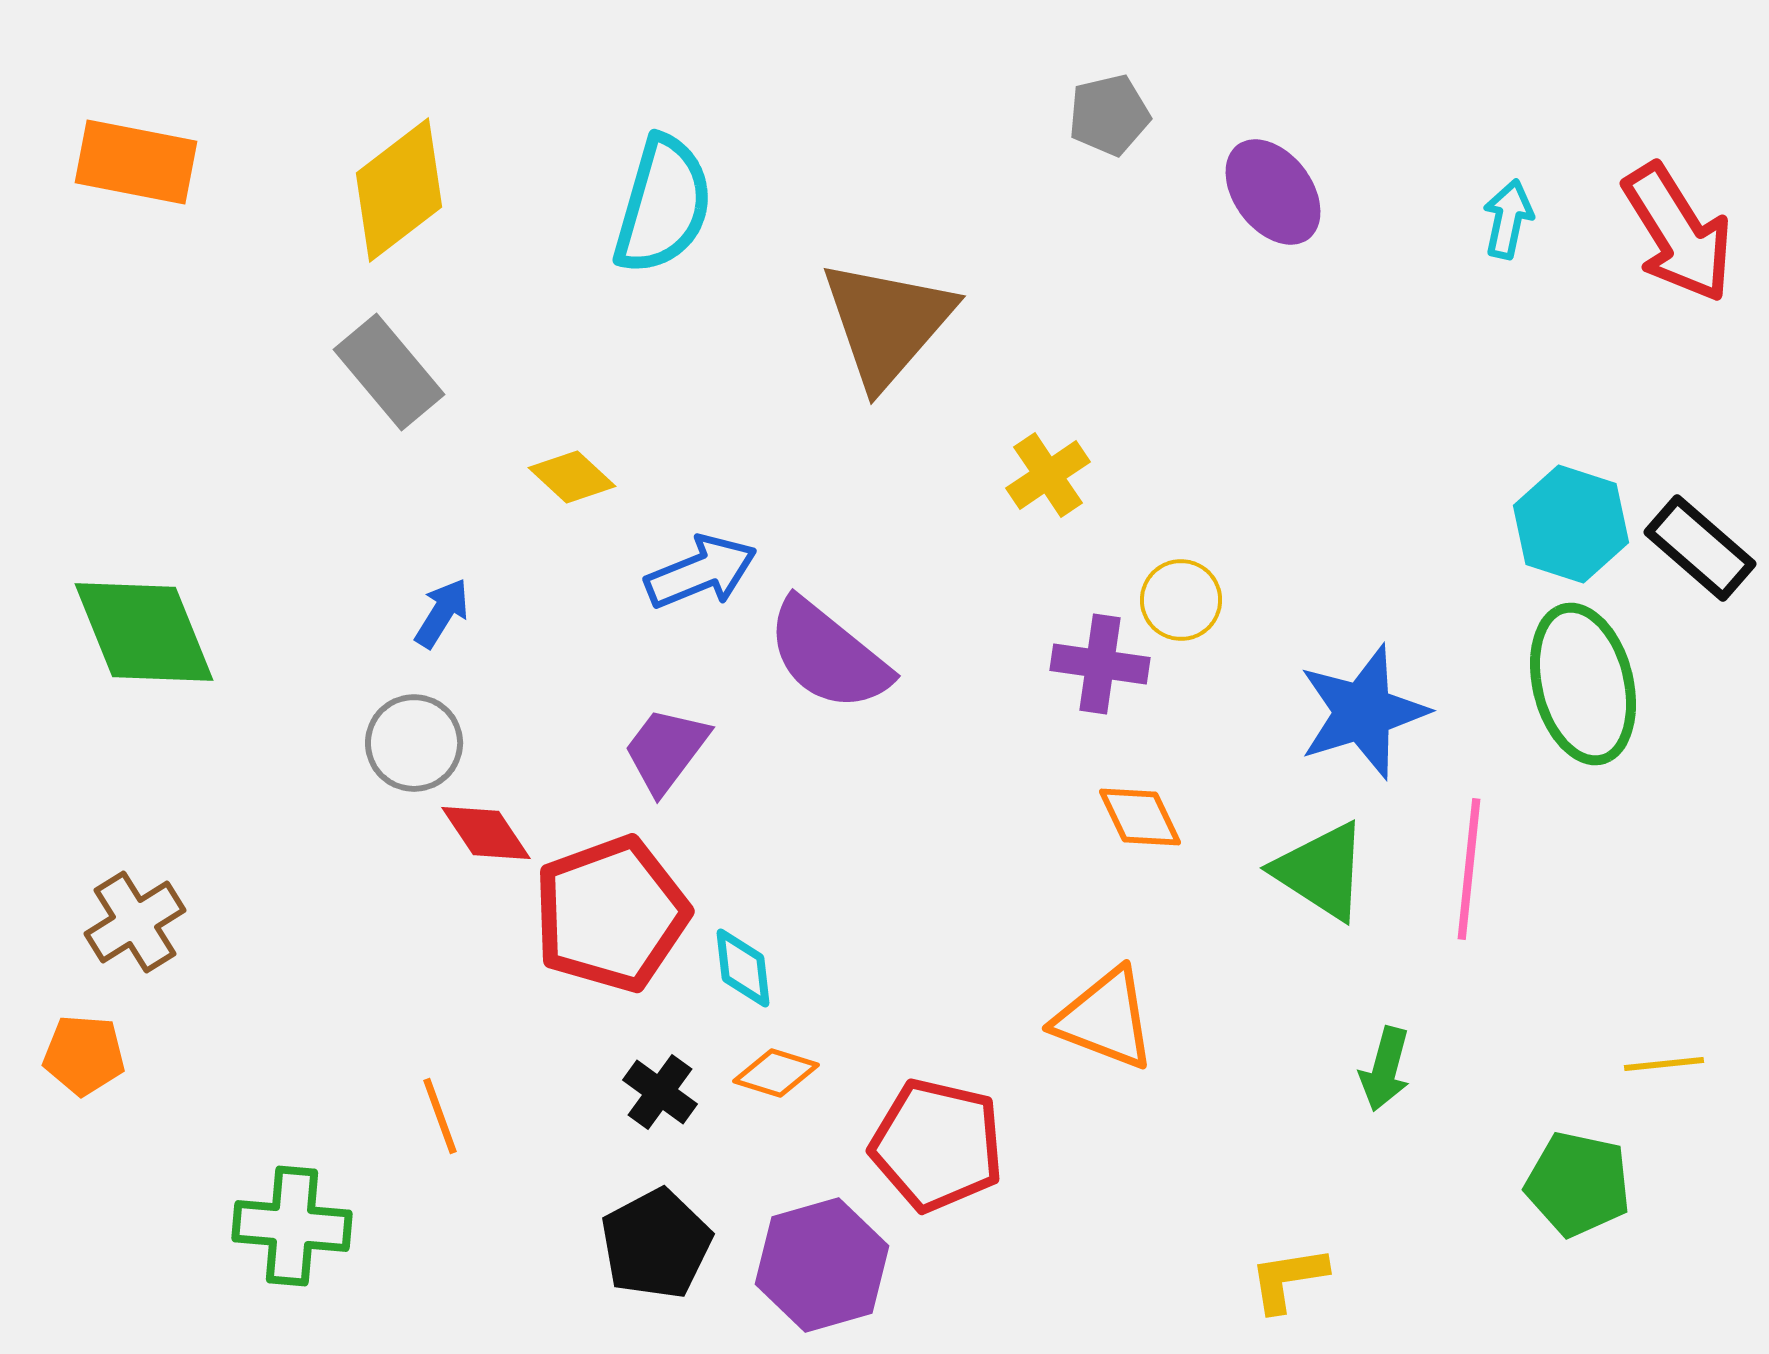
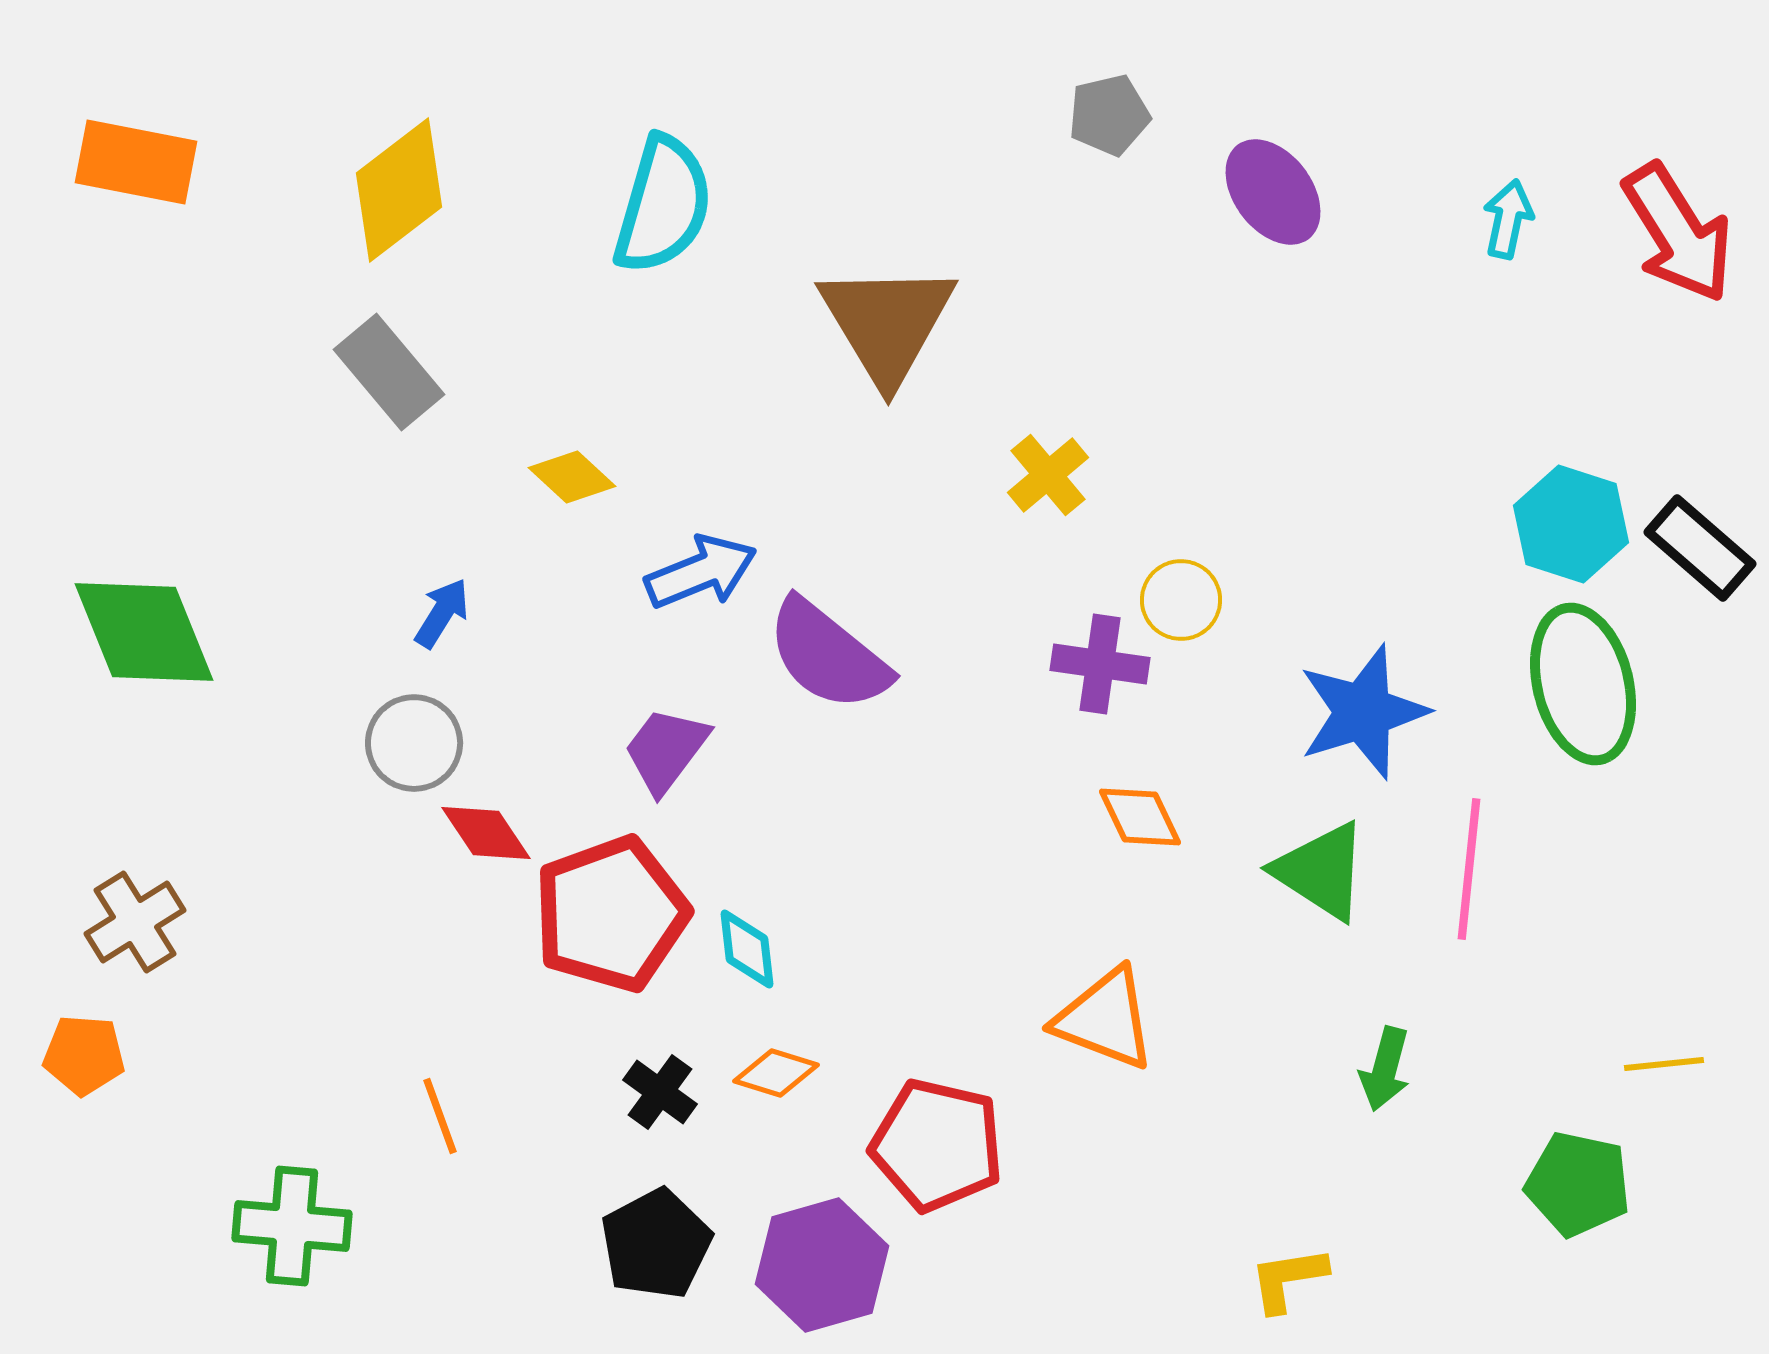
brown triangle at (887, 323): rotated 12 degrees counterclockwise
yellow cross at (1048, 475): rotated 6 degrees counterclockwise
cyan diamond at (743, 968): moved 4 px right, 19 px up
